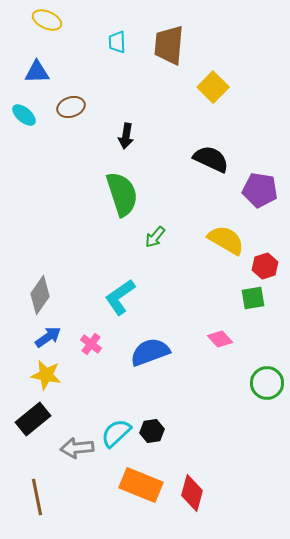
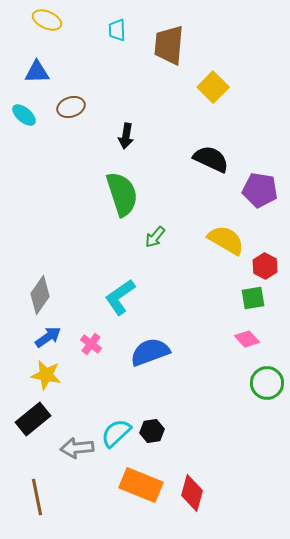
cyan trapezoid: moved 12 px up
red hexagon: rotated 15 degrees counterclockwise
pink diamond: moved 27 px right
